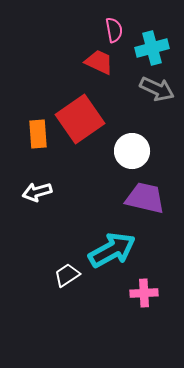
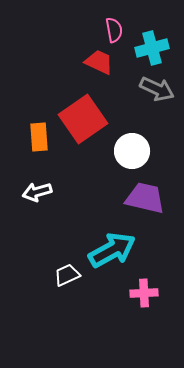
red square: moved 3 px right
orange rectangle: moved 1 px right, 3 px down
white trapezoid: rotated 8 degrees clockwise
